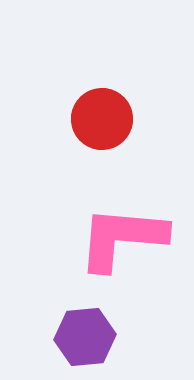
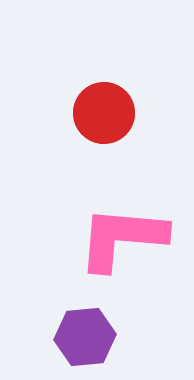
red circle: moved 2 px right, 6 px up
